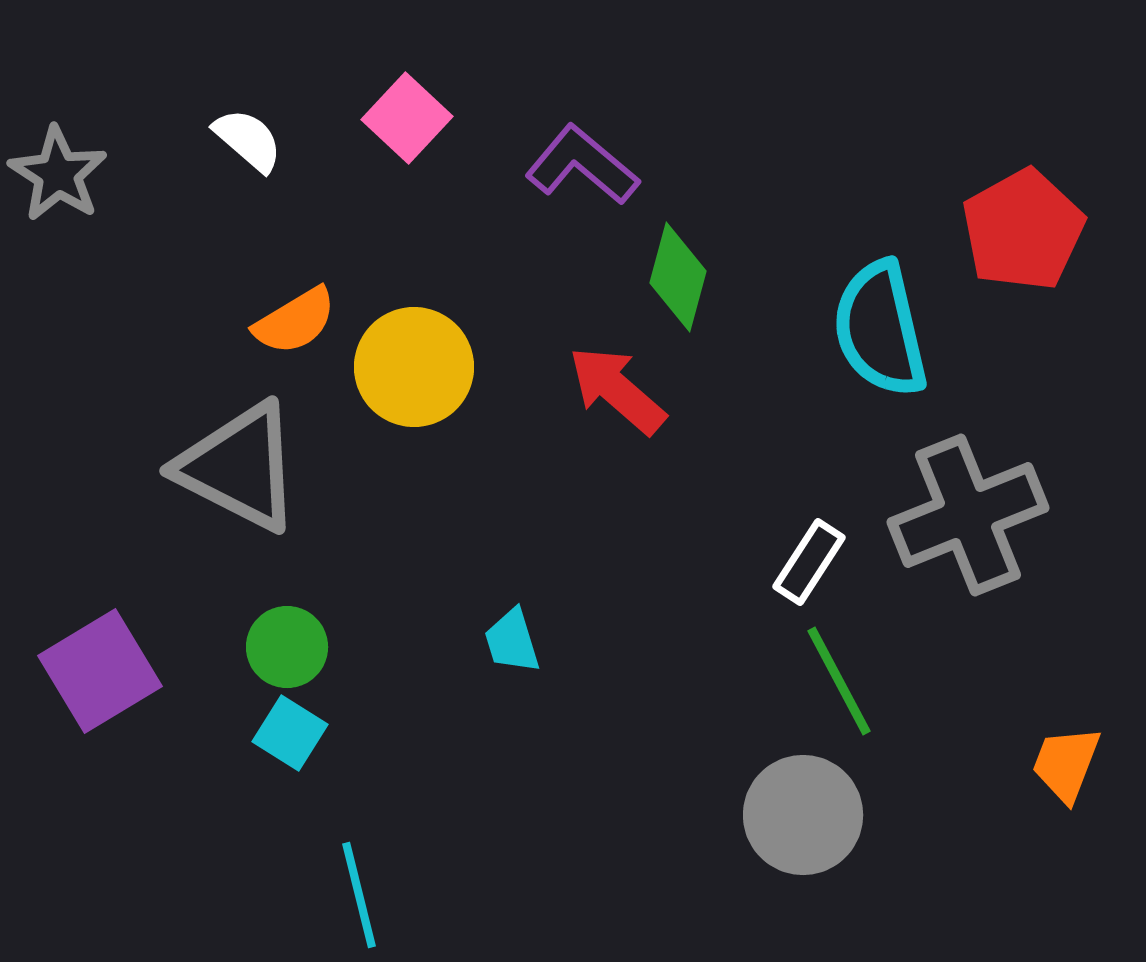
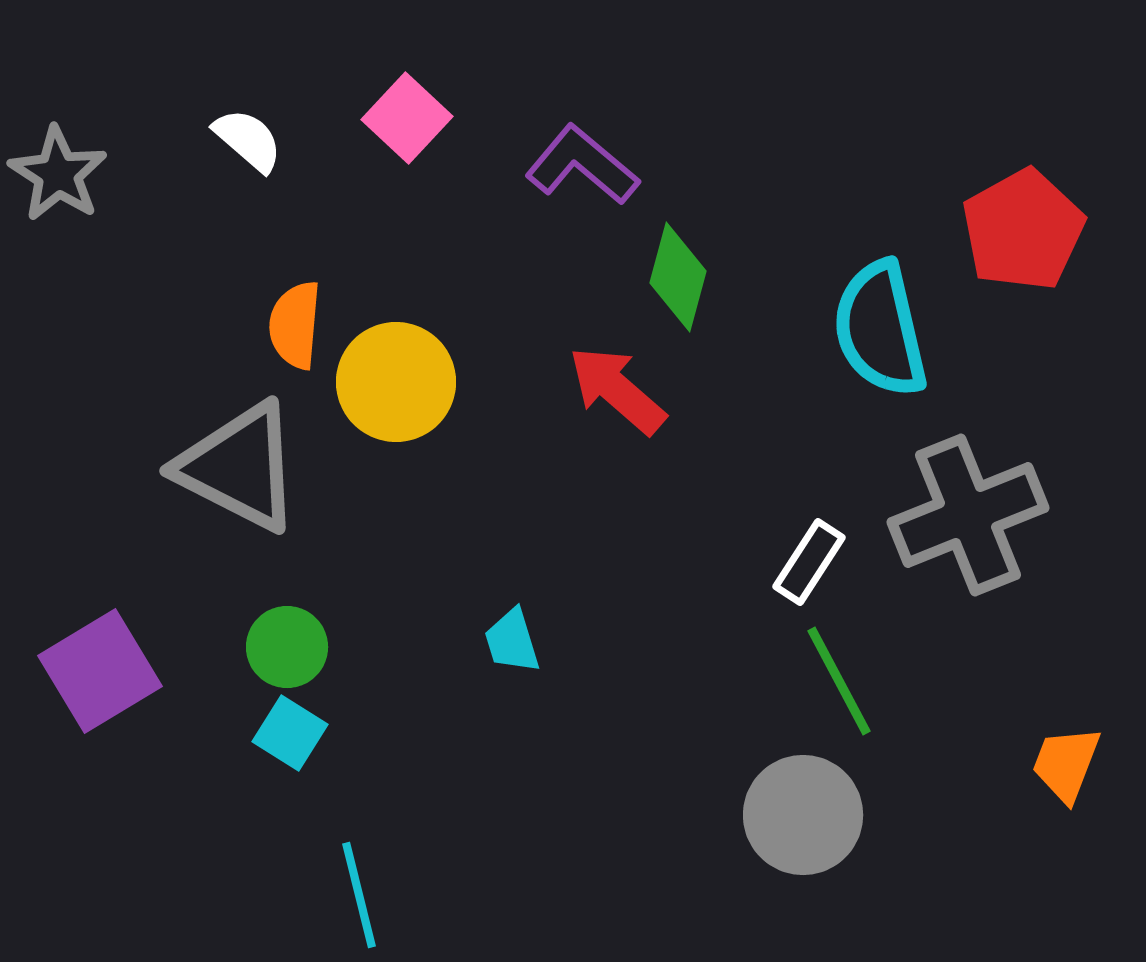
orange semicircle: moved 4 px down; rotated 126 degrees clockwise
yellow circle: moved 18 px left, 15 px down
